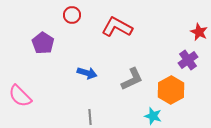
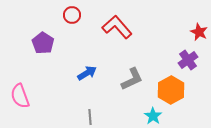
red L-shape: rotated 20 degrees clockwise
blue arrow: rotated 48 degrees counterclockwise
pink semicircle: rotated 25 degrees clockwise
cyan star: rotated 18 degrees clockwise
